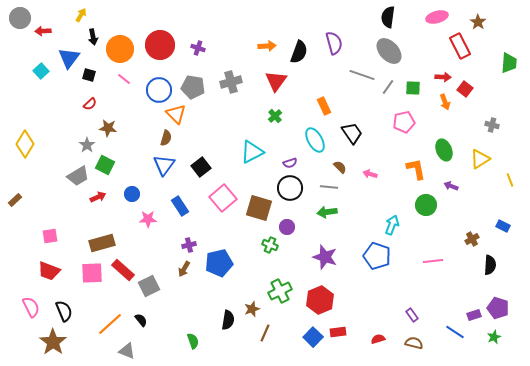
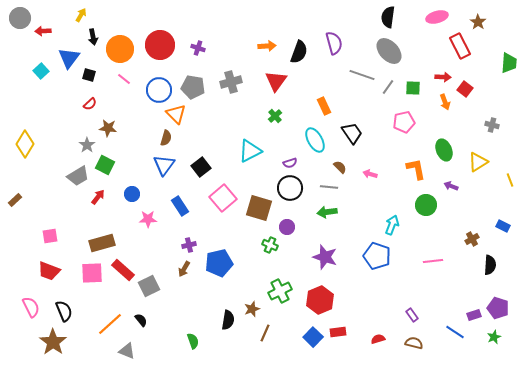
cyan triangle at (252, 152): moved 2 px left, 1 px up
yellow triangle at (480, 159): moved 2 px left, 3 px down
red arrow at (98, 197): rotated 28 degrees counterclockwise
